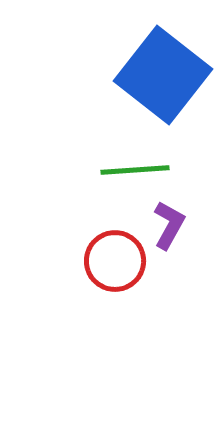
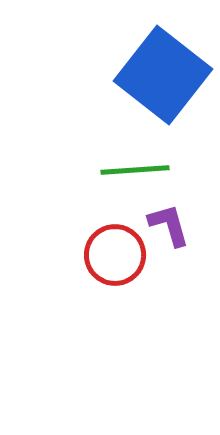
purple L-shape: rotated 45 degrees counterclockwise
red circle: moved 6 px up
